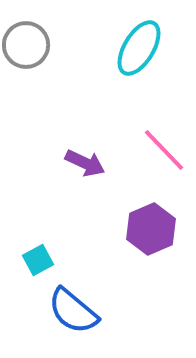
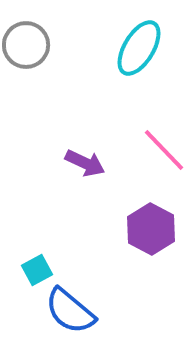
purple hexagon: rotated 9 degrees counterclockwise
cyan square: moved 1 px left, 10 px down
blue semicircle: moved 3 px left
